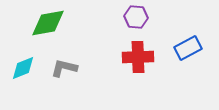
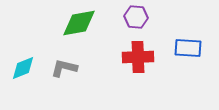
green diamond: moved 31 px right
blue rectangle: rotated 32 degrees clockwise
